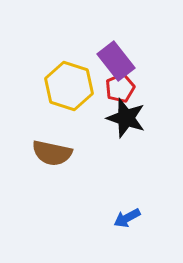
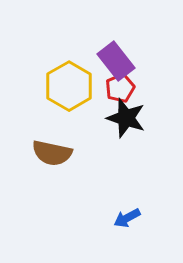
yellow hexagon: rotated 12 degrees clockwise
